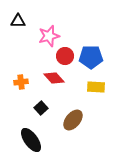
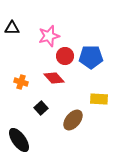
black triangle: moved 6 px left, 7 px down
orange cross: rotated 24 degrees clockwise
yellow rectangle: moved 3 px right, 12 px down
black ellipse: moved 12 px left
